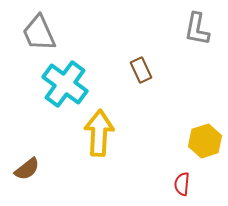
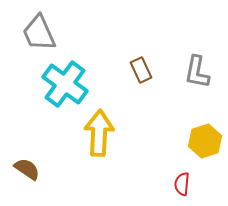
gray L-shape: moved 43 px down
brown semicircle: rotated 108 degrees counterclockwise
